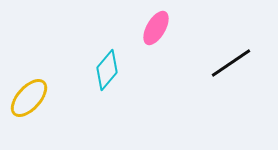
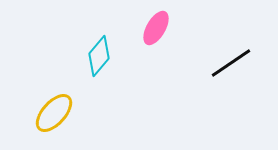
cyan diamond: moved 8 px left, 14 px up
yellow ellipse: moved 25 px right, 15 px down
